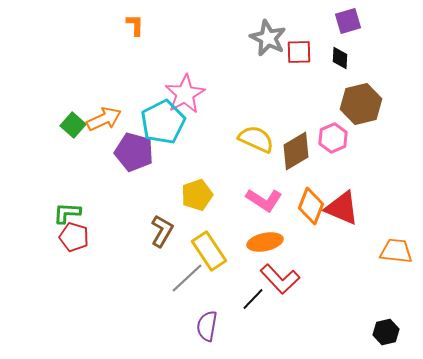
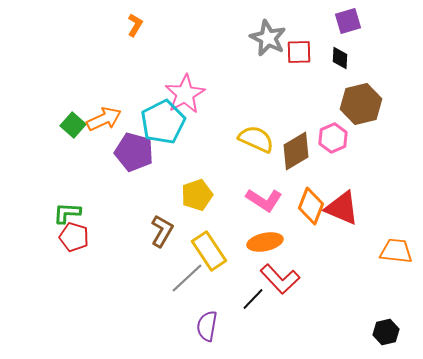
orange L-shape: rotated 30 degrees clockwise
